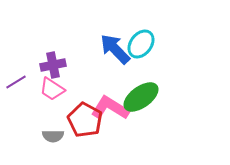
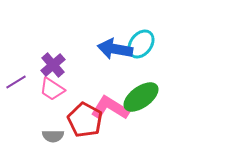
blue arrow: rotated 36 degrees counterclockwise
purple cross: rotated 30 degrees counterclockwise
